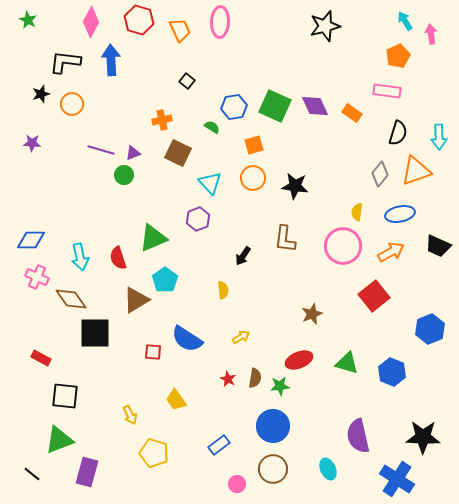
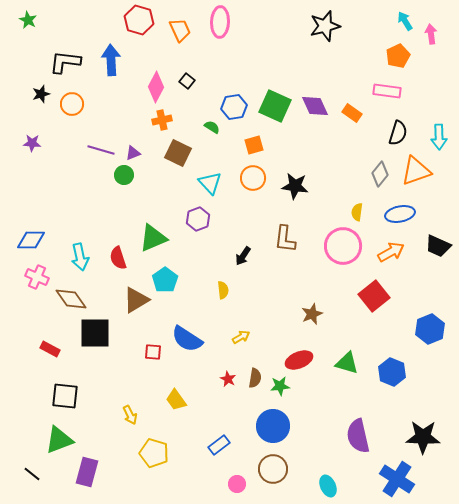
pink diamond at (91, 22): moved 65 px right, 65 px down
red rectangle at (41, 358): moved 9 px right, 9 px up
cyan ellipse at (328, 469): moved 17 px down
